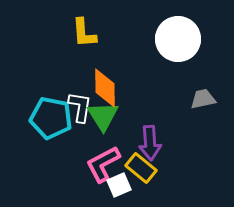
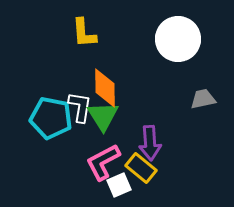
pink L-shape: moved 2 px up
